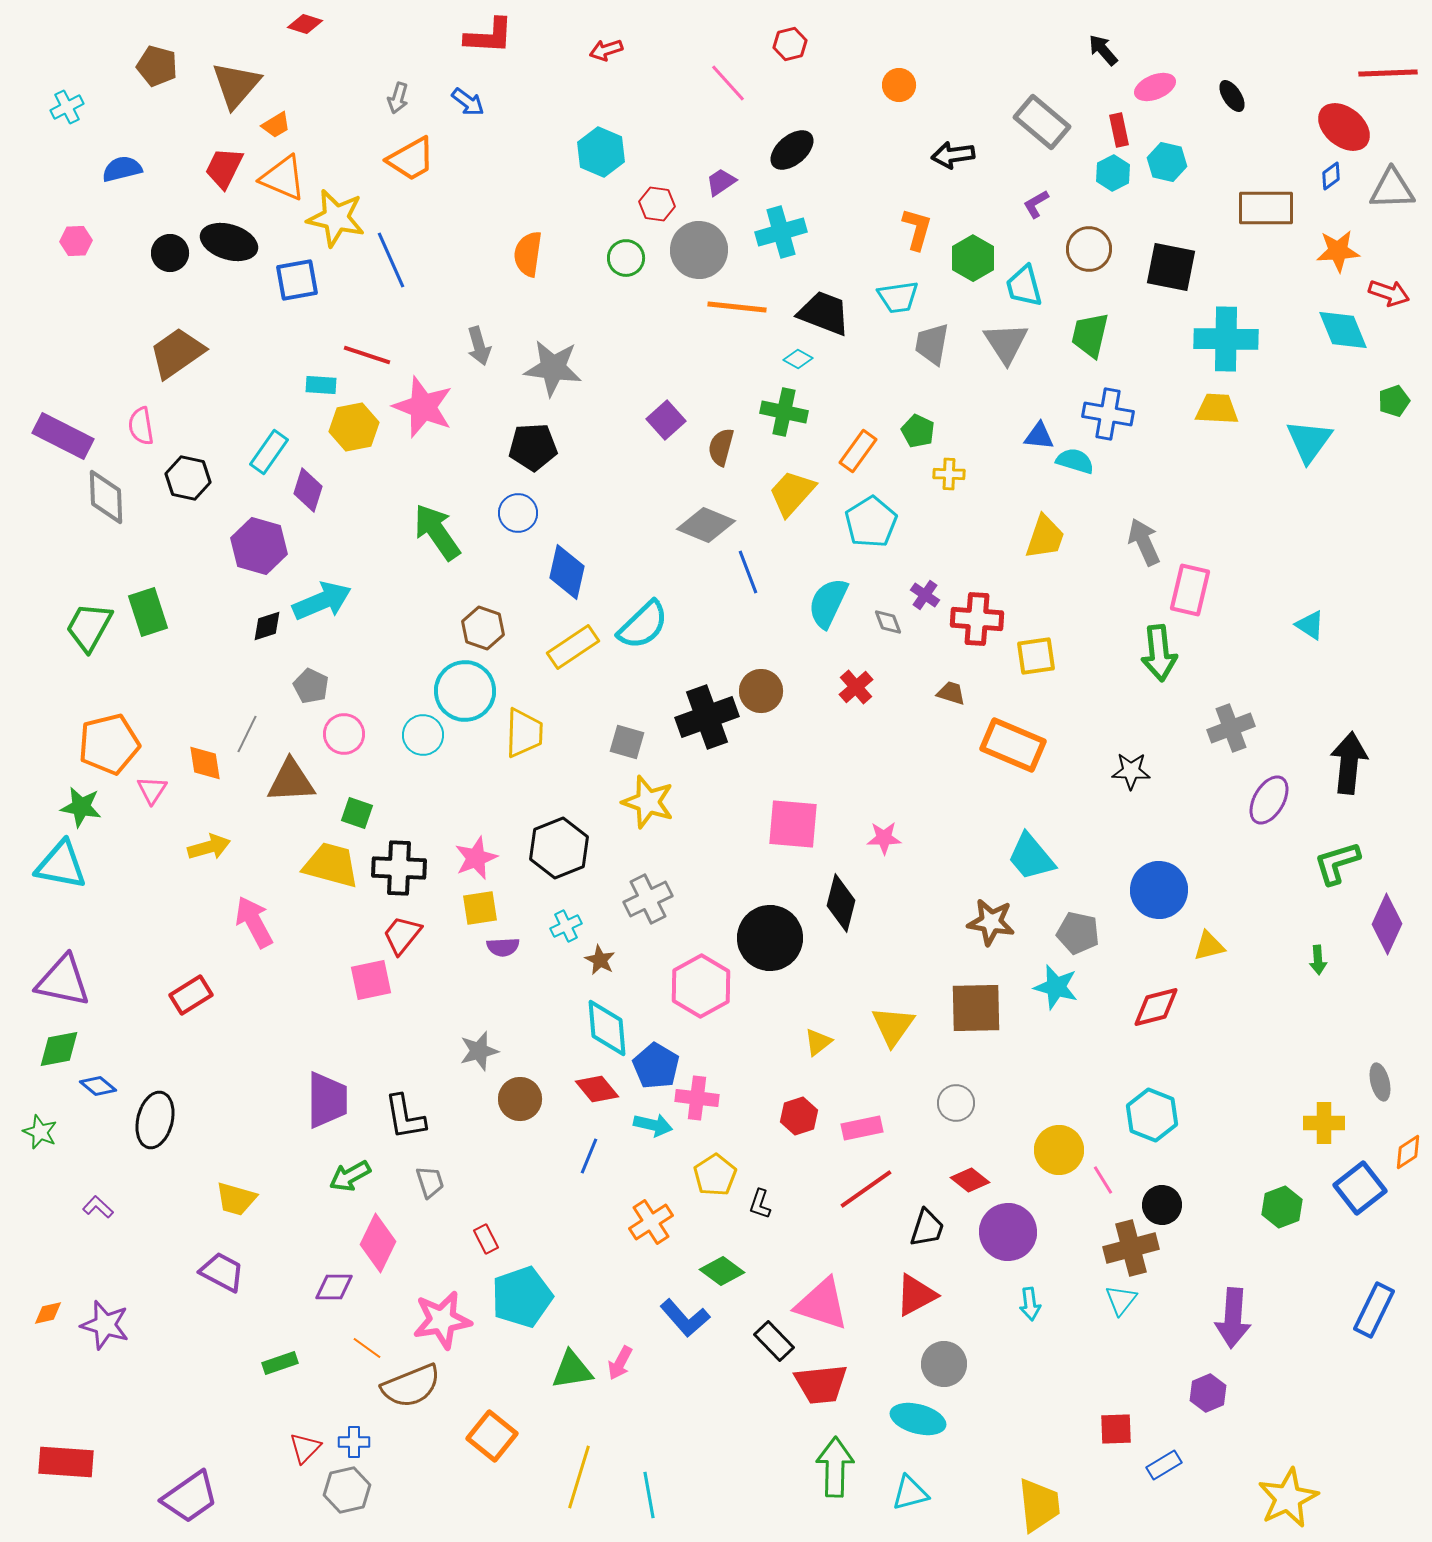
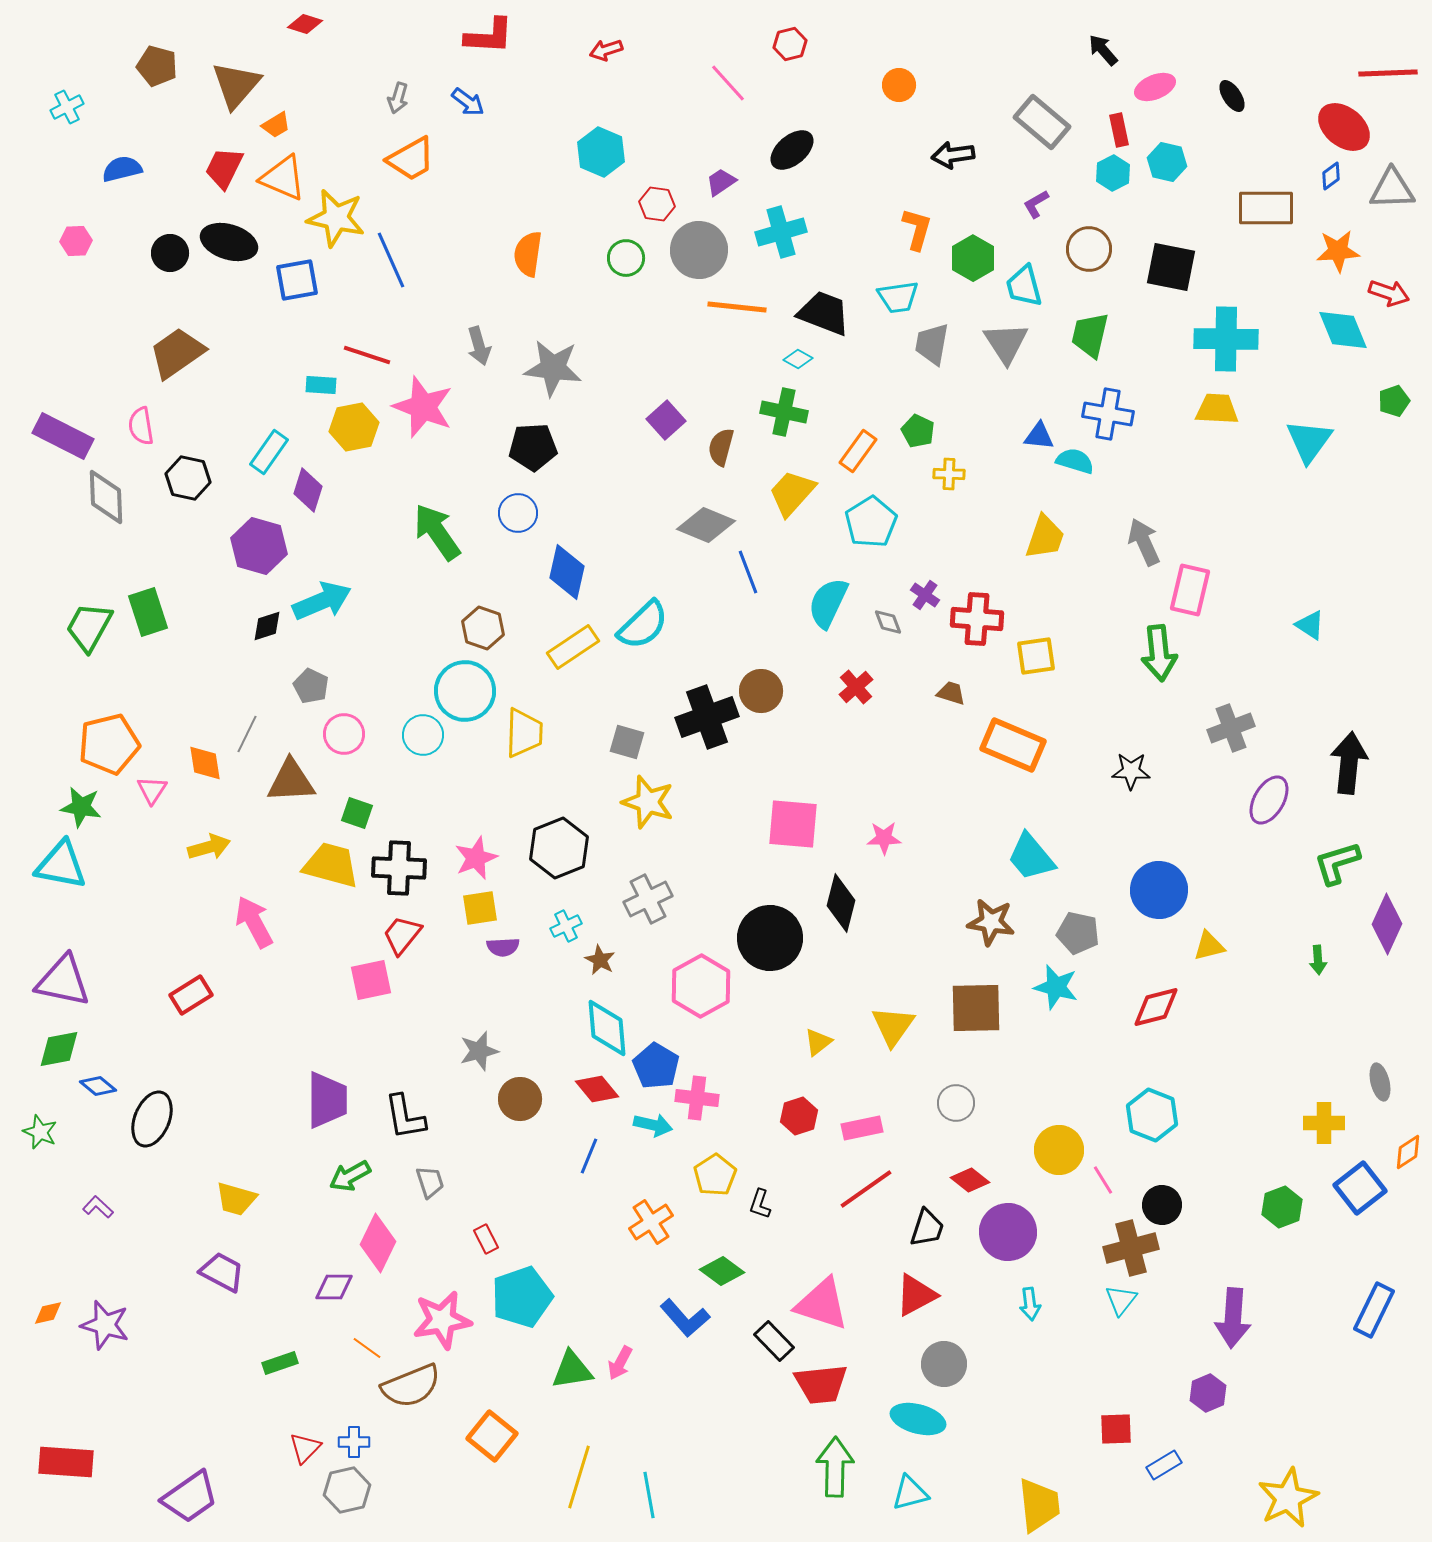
black ellipse at (155, 1120): moved 3 px left, 1 px up; rotated 8 degrees clockwise
